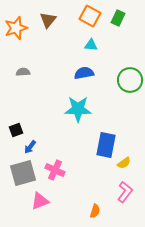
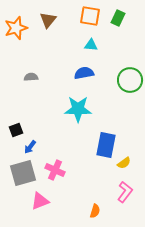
orange square: rotated 20 degrees counterclockwise
gray semicircle: moved 8 px right, 5 px down
